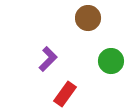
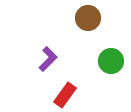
red rectangle: moved 1 px down
